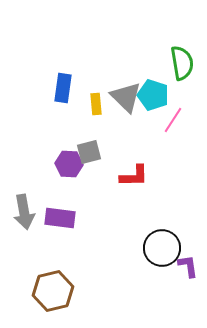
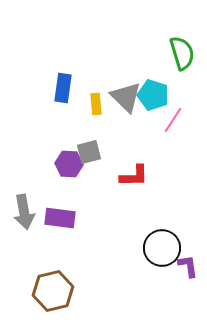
green semicircle: moved 10 px up; rotated 8 degrees counterclockwise
